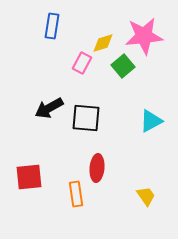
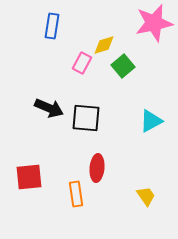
pink star: moved 10 px right, 13 px up; rotated 6 degrees counterclockwise
yellow diamond: moved 1 px right, 2 px down
black arrow: rotated 128 degrees counterclockwise
